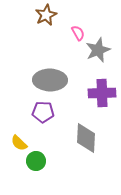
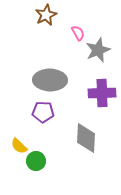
yellow semicircle: moved 3 px down
